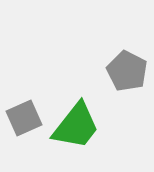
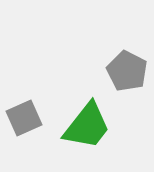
green trapezoid: moved 11 px right
